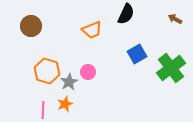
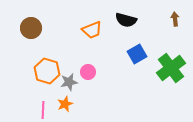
black semicircle: moved 6 px down; rotated 80 degrees clockwise
brown arrow: rotated 56 degrees clockwise
brown circle: moved 2 px down
gray star: rotated 18 degrees clockwise
